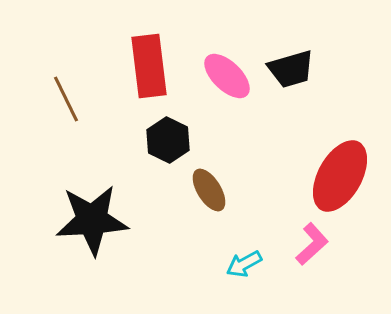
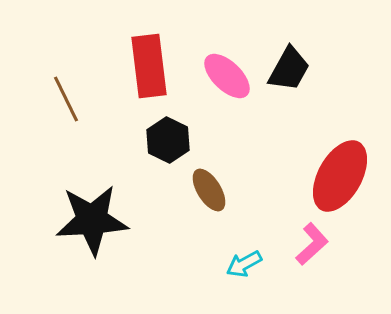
black trapezoid: moved 2 px left; rotated 45 degrees counterclockwise
